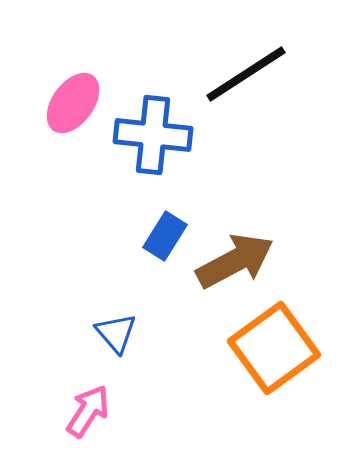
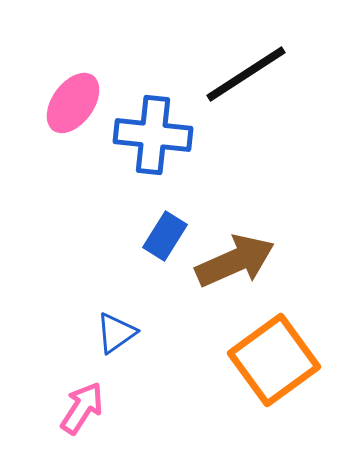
brown arrow: rotated 4 degrees clockwise
blue triangle: rotated 36 degrees clockwise
orange square: moved 12 px down
pink arrow: moved 6 px left, 3 px up
